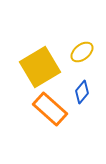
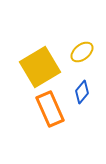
orange rectangle: rotated 24 degrees clockwise
